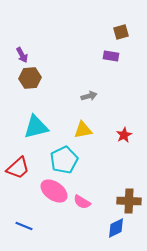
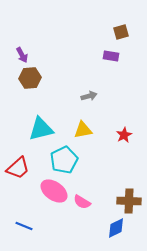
cyan triangle: moved 5 px right, 2 px down
